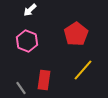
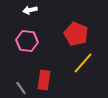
white arrow: rotated 32 degrees clockwise
red pentagon: rotated 15 degrees counterclockwise
pink hexagon: rotated 15 degrees counterclockwise
yellow line: moved 7 px up
